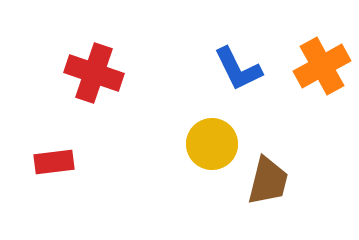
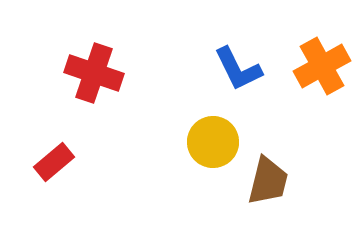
yellow circle: moved 1 px right, 2 px up
red rectangle: rotated 33 degrees counterclockwise
